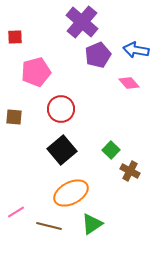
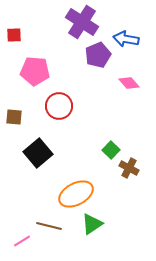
purple cross: rotated 8 degrees counterclockwise
red square: moved 1 px left, 2 px up
blue arrow: moved 10 px left, 11 px up
pink pentagon: moved 1 px left, 1 px up; rotated 20 degrees clockwise
red circle: moved 2 px left, 3 px up
black square: moved 24 px left, 3 px down
brown cross: moved 1 px left, 3 px up
orange ellipse: moved 5 px right, 1 px down
pink line: moved 6 px right, 29 px down
